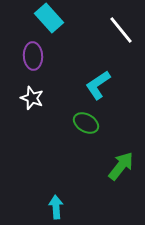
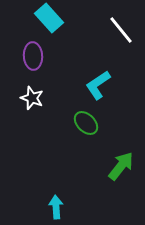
green ellipse: rotated 15 degrees clockwise
